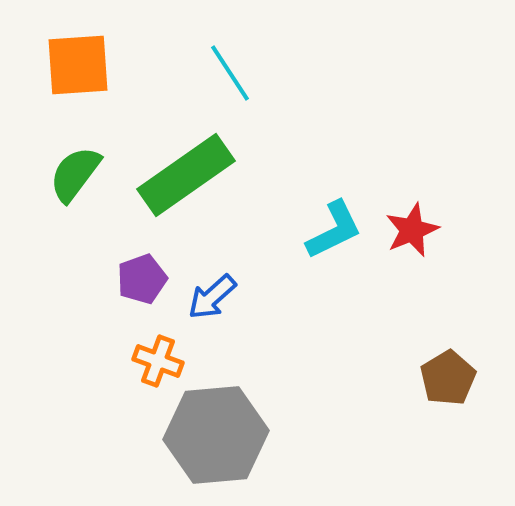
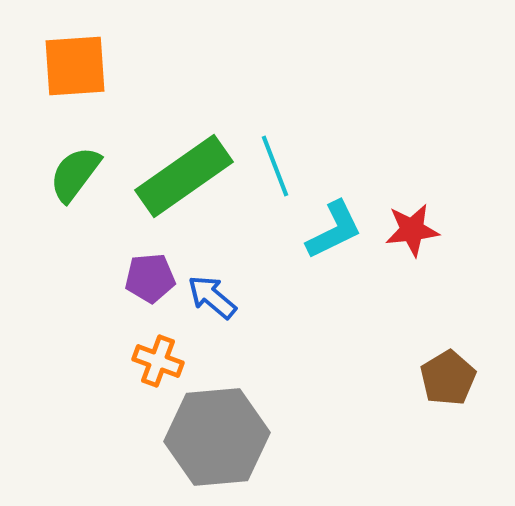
orange square: moved 3 px left, 1 px down
cyan line: moved 45 px right, 93 px down; rotated 12 degrees clockwise
green rectangle: moved 2 px left, 1 px down
red star: rotated 16 degrees clockwise
purple pentagon: moved 8 px right, 1 px up; rotated 15 degrees clockwise
blue arrow: rotated 82 degrees clockwise
gray hexagon: moved 1 px right, 2 px down
